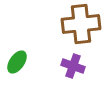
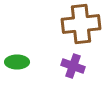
green ellipse: rotated 55 degrees clockwise
